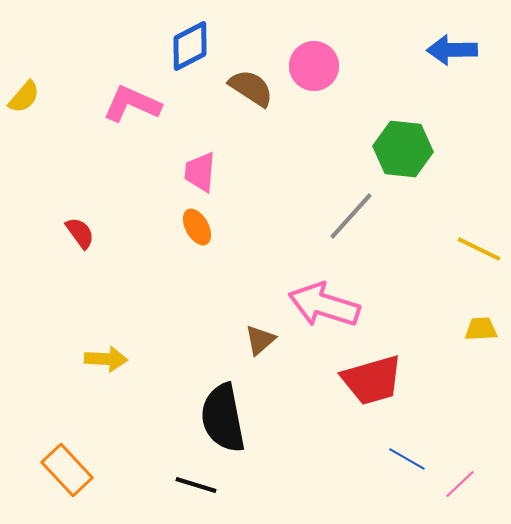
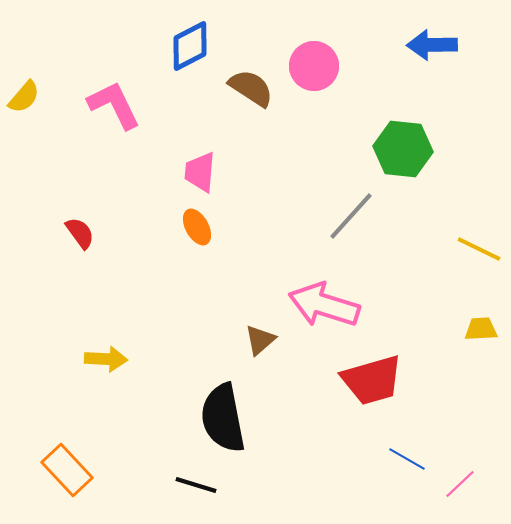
blue arrow: moved 20 px left, 5 px up
pink L-shape: moved 18 px left, 1 px down; rotated 40 degrees clockwise
